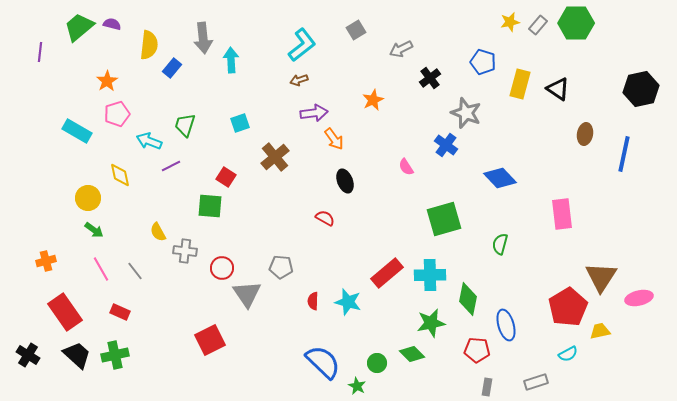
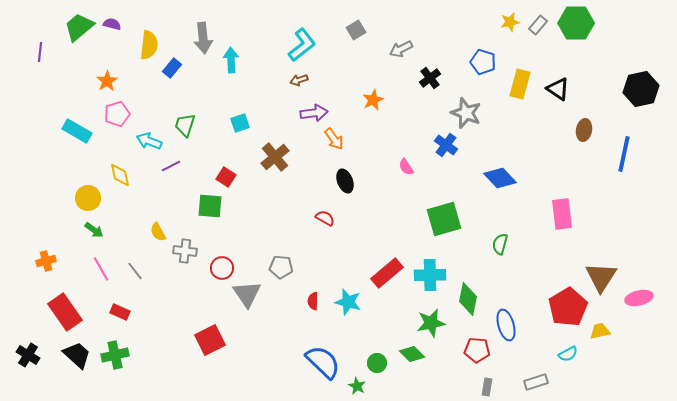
brown ellipse at (585, 134): moved 1 px left, 4 px up
